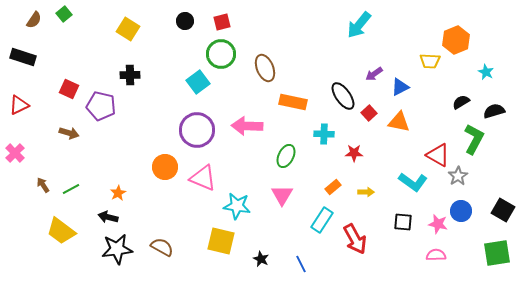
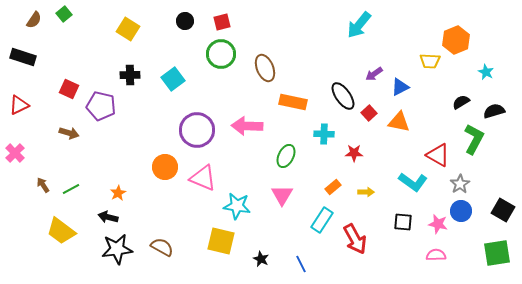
cyan square at (198, 82): moved 25 px left, 3 px up
gray star at (458, 176): moved 2 px right, 8 px down
